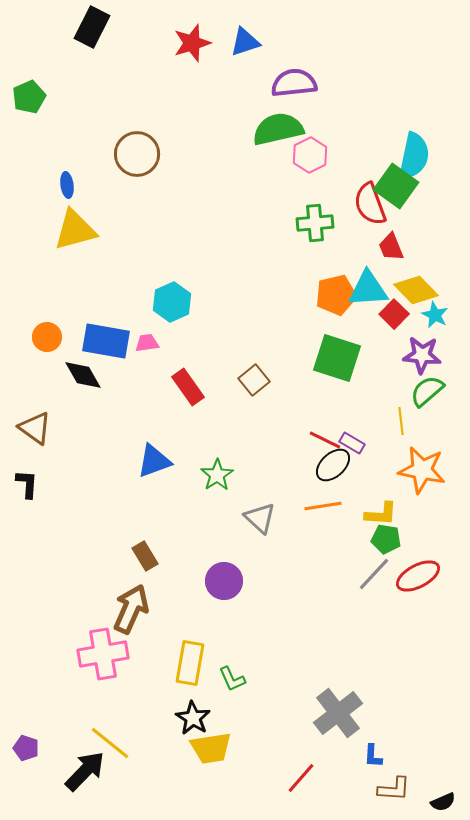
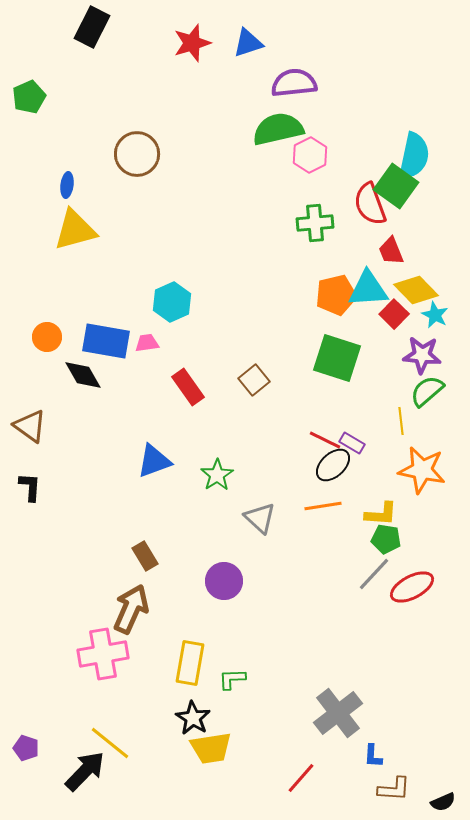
blue triangle at (245, 42): moved 3 px right, 1 px down
blue ellipse at (67, 185): rotated 15 degrees clockwise
red trapezoid at (391, 247): moved 4 px down
brown triangle at (35, 428): moved 5 px left, 2 px up
black L-shape at (27, 484): moved 3 px right, 3 px down
red ellipse at (418, 576): moved 6 px left, 11 px down
green L-shape at (232, 679): rotated 112 degrees clockwise
